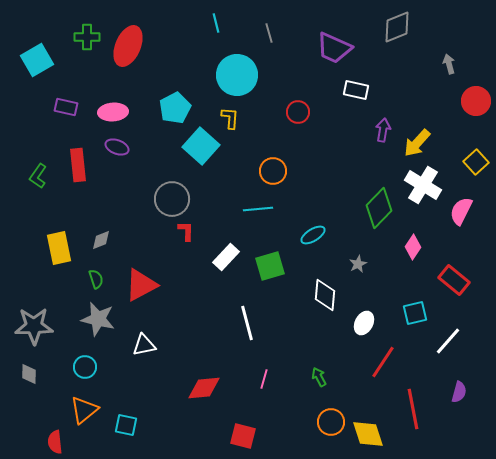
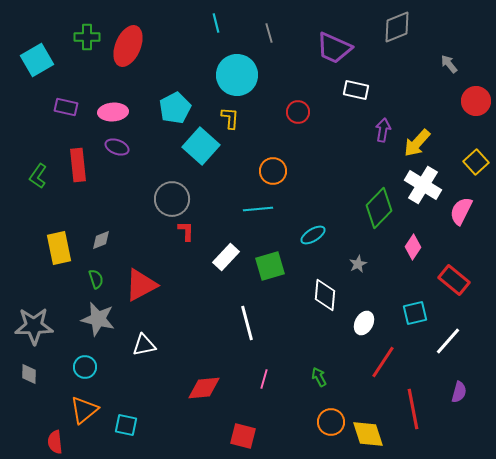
gray arrow at (449, 64): rotated 24 degrees counterclockwise
